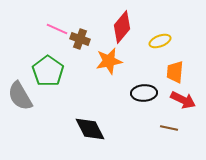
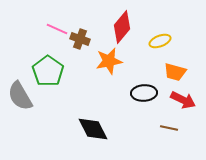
orange trapezoid: rotated 80 degrees counterclockwise
black diamond: moved 3 px right
